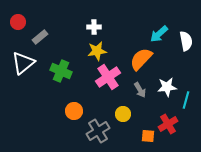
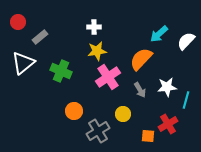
white semicircle: rotated 126 degrees counterclockwise
